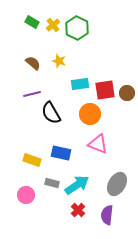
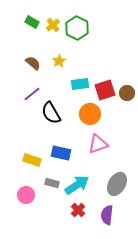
yellow star: rotated 24 degrees clockwise
red square: rotated 10 degrees counterclockwise
purple line: rotated 24 degrees counterclockwise
pink triangle: rotated 40 degrees counterclockwise
